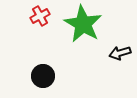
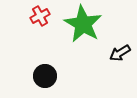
black arrow: rotated 15 degrees counterclockwise
black circle: moved 2 px right
